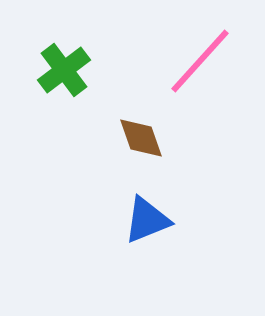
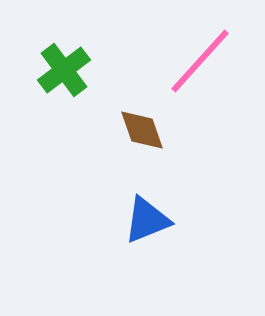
brown diamond: moved 1 px right, 8 px up
